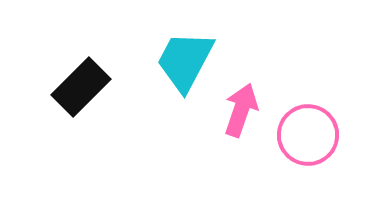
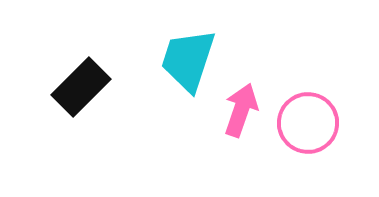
cyan trapezoid: moved 3 px right, 1 px up; rotated 10 degrees counterclockwise
pink circle: moved 12 px up
